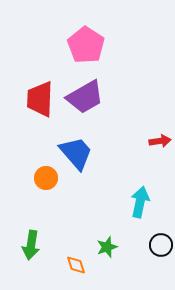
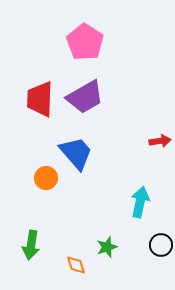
pink pentagon: moved 1 px left, 3 px up
